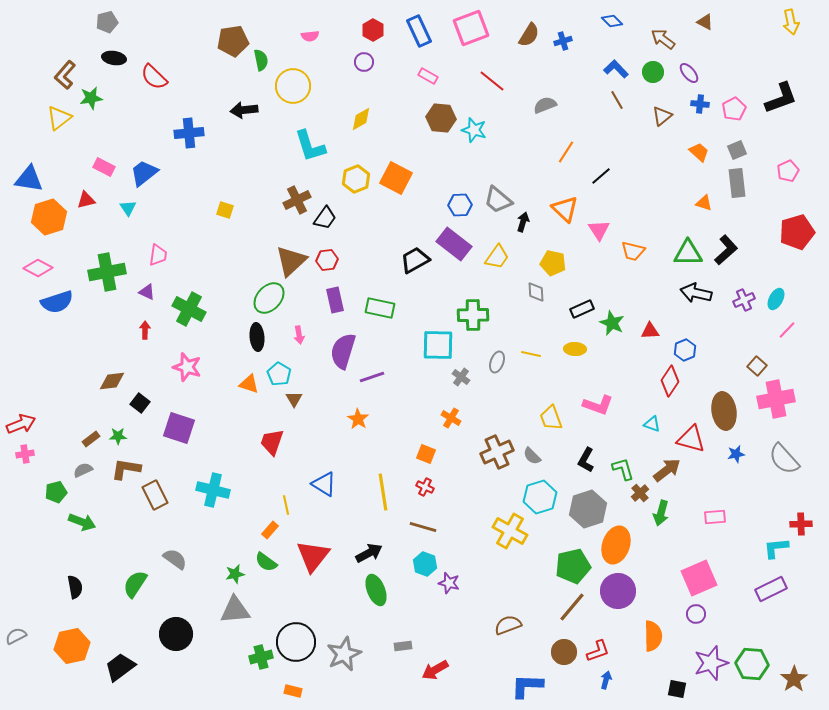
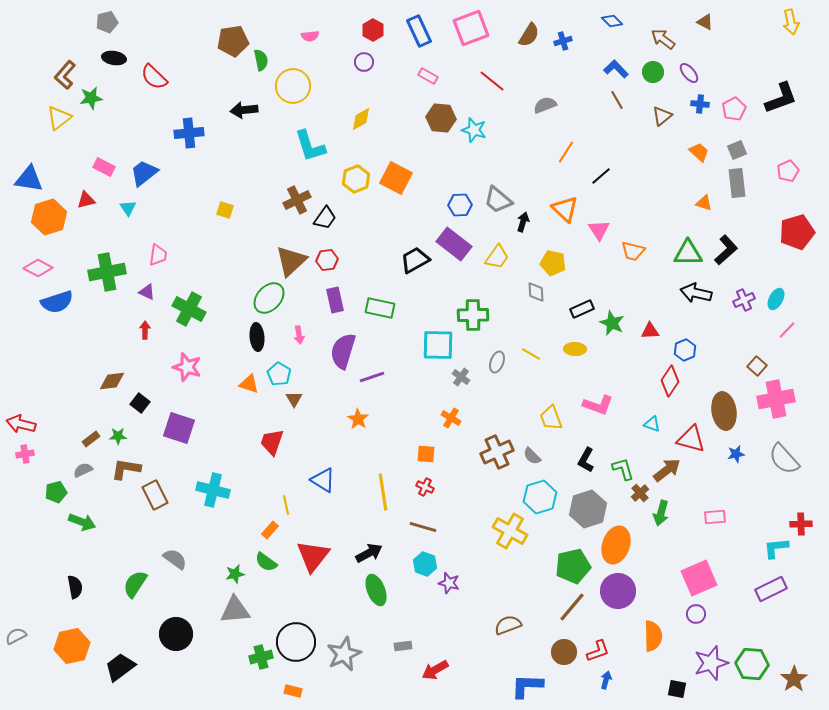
yellow line at (531, 354): rotated 18 degrees clockwise
red arrow at (21, 424): rotated 144 degrees counterclockwise
orange square at (426, 454): rotated 18 degrees counterclockwise
blue triangle at (324, 484): moved 1 px left, 4 px up
